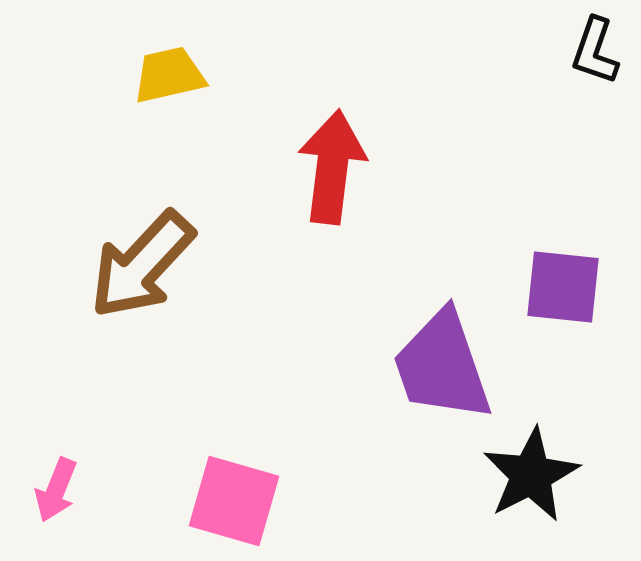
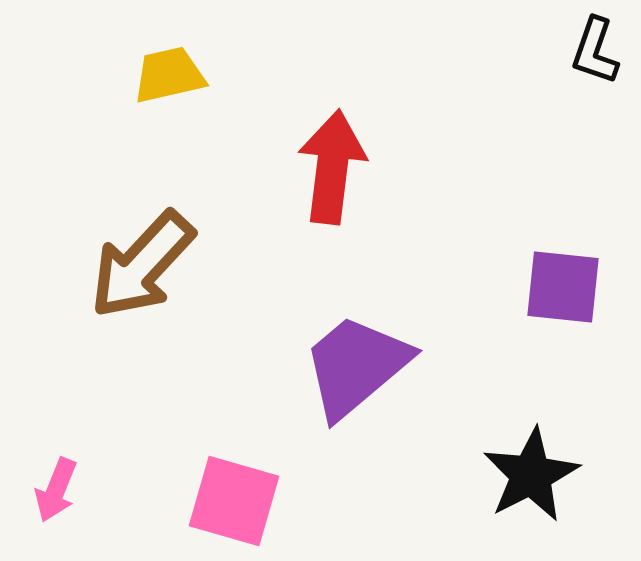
purple trapezoid: moved 86 px left; rotated 69 degrees clockwise
